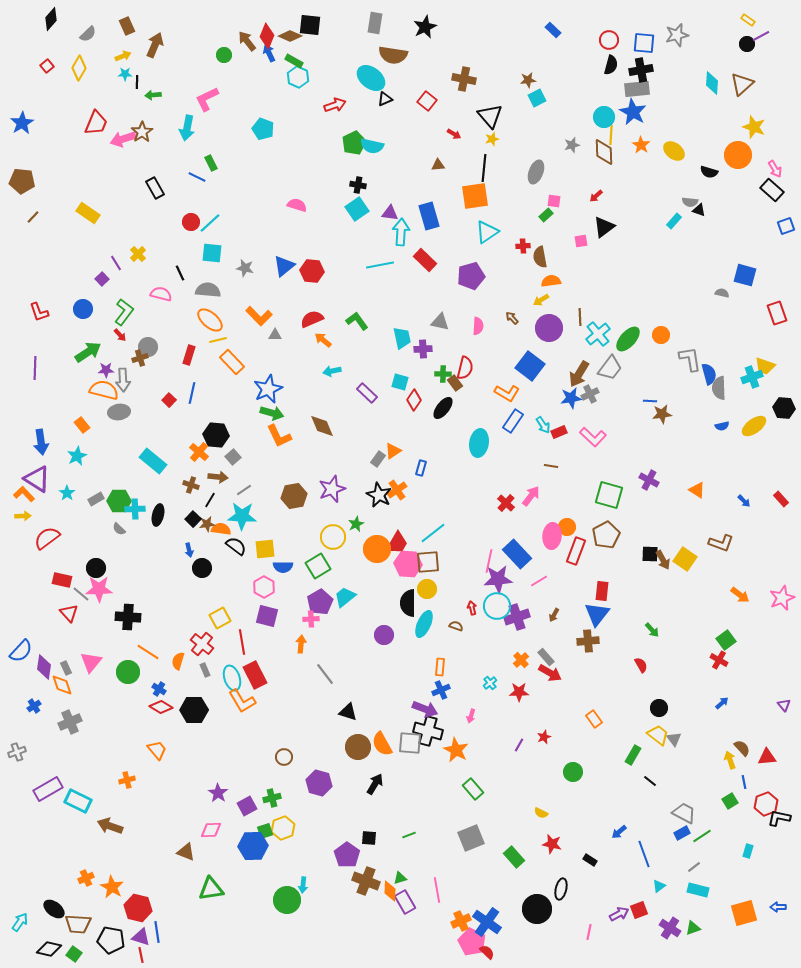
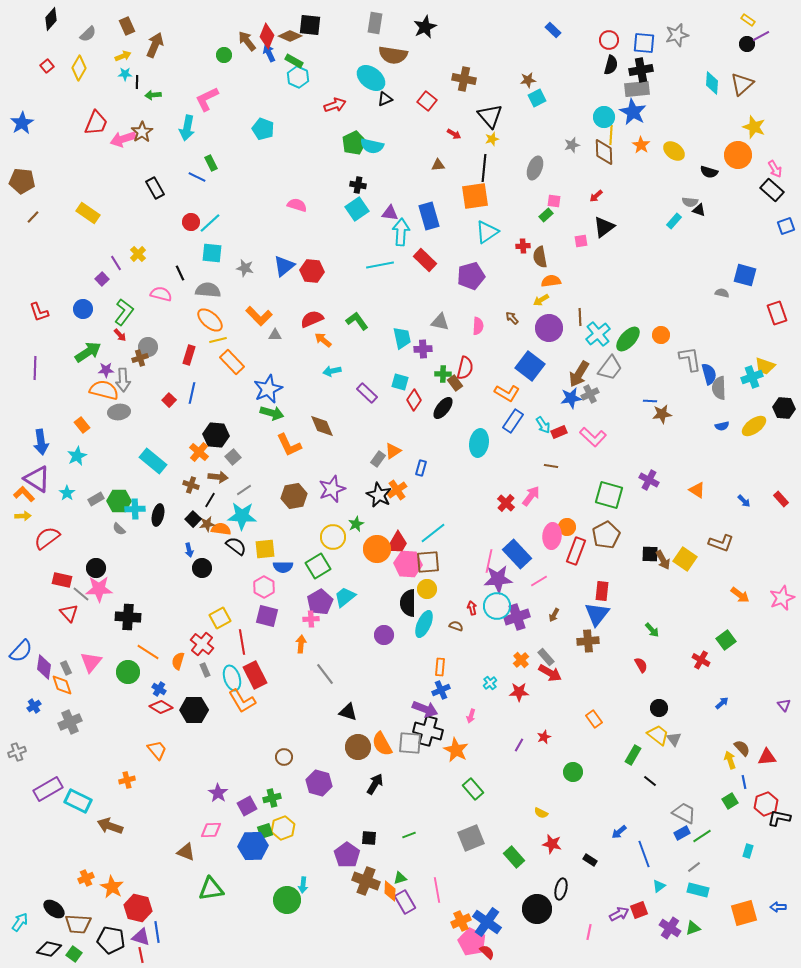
gray ellipse at (536, 172): moved 1 px left, 4 px up
orange L-shape at (279, 436): moved 10 px right, 9 px down
red cross at (719, 660): moved 18 px left
